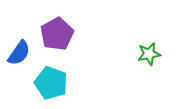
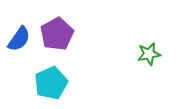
blue semicircle: moved 14 px up
cyan pentagon: rotated 28 degrees clockwise
